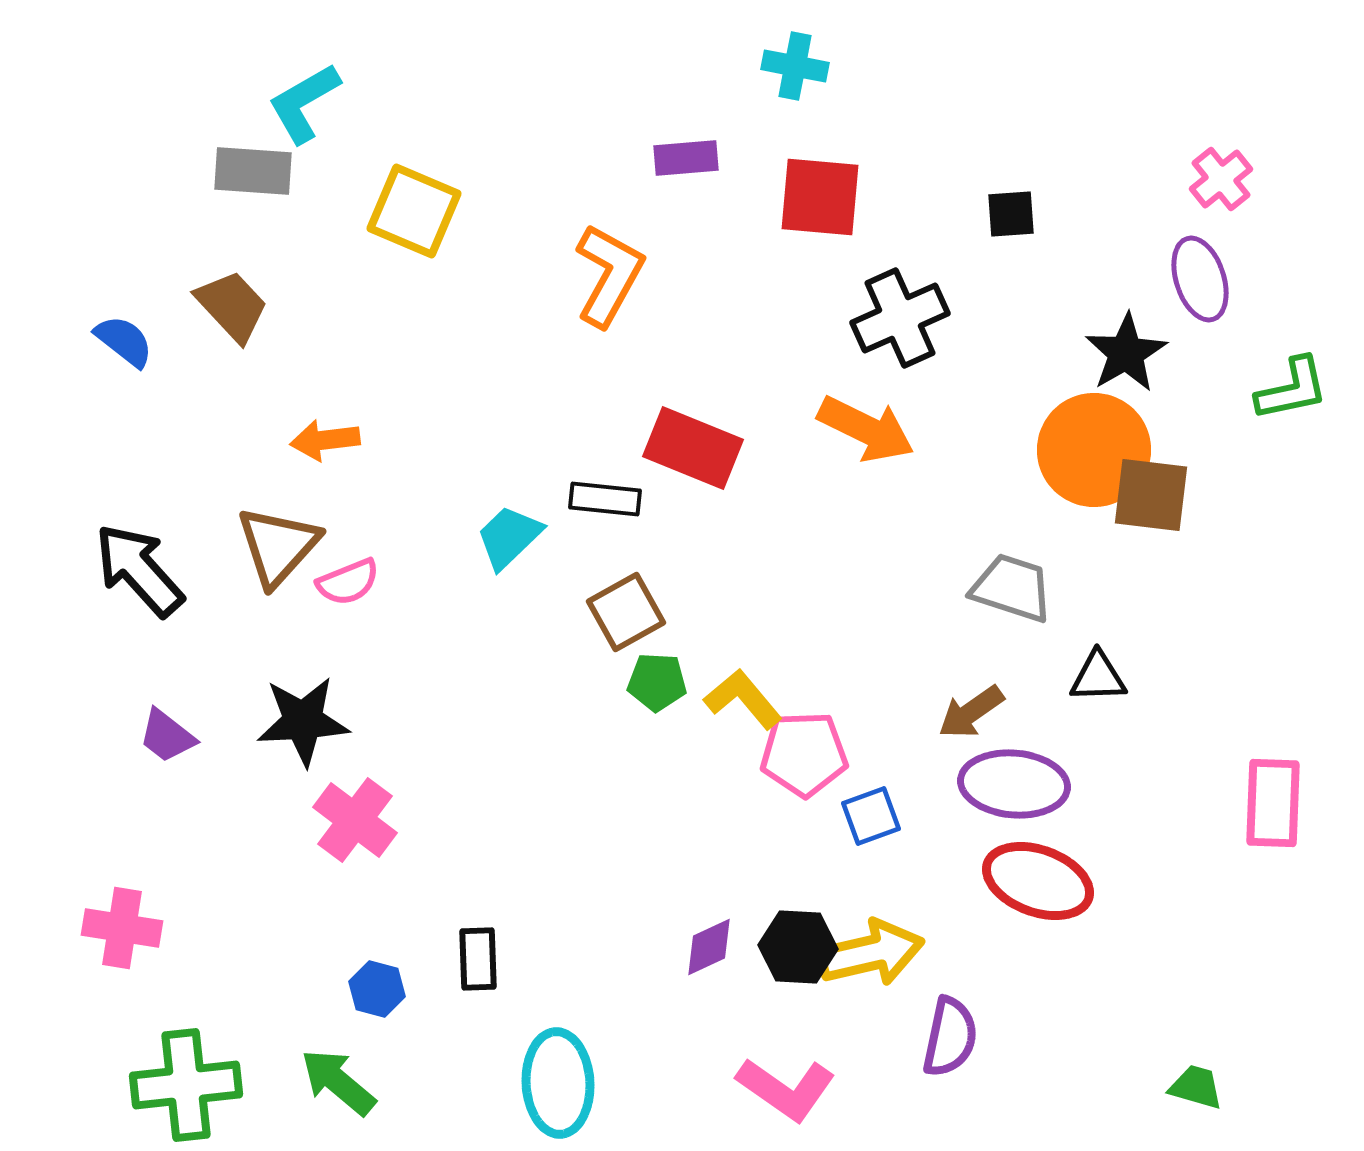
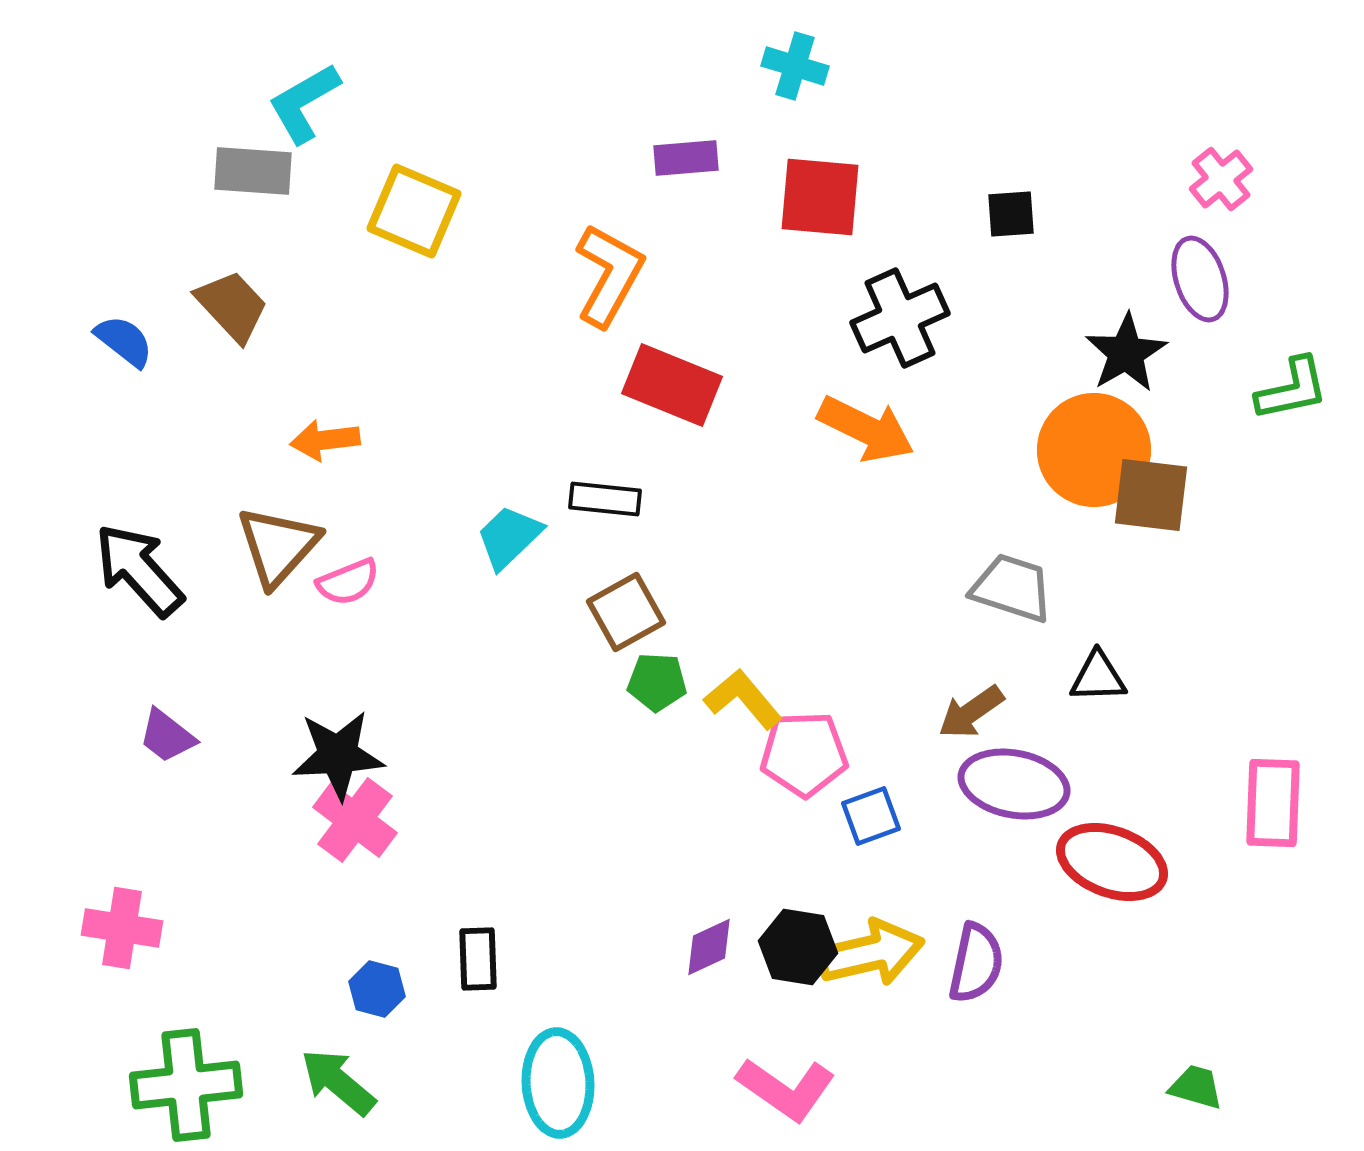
cyan cross at (795, 66): rotated 6 degrees clockwise
red rectangle at (693, 448): moved 21 px left, 63 px up
black star at (303, 721): moved 35 px right, 34 px down
purple ellipse at (1014, 784): rotated 6 degrees clockwise
red ellipse at (1038, 881): moved 74 px right, 19 px up
black hexagon at (798, 947): rotated 6 degrees clockwise
purple semicircle at (950, 1037): moved 26 px right, 74 px up
